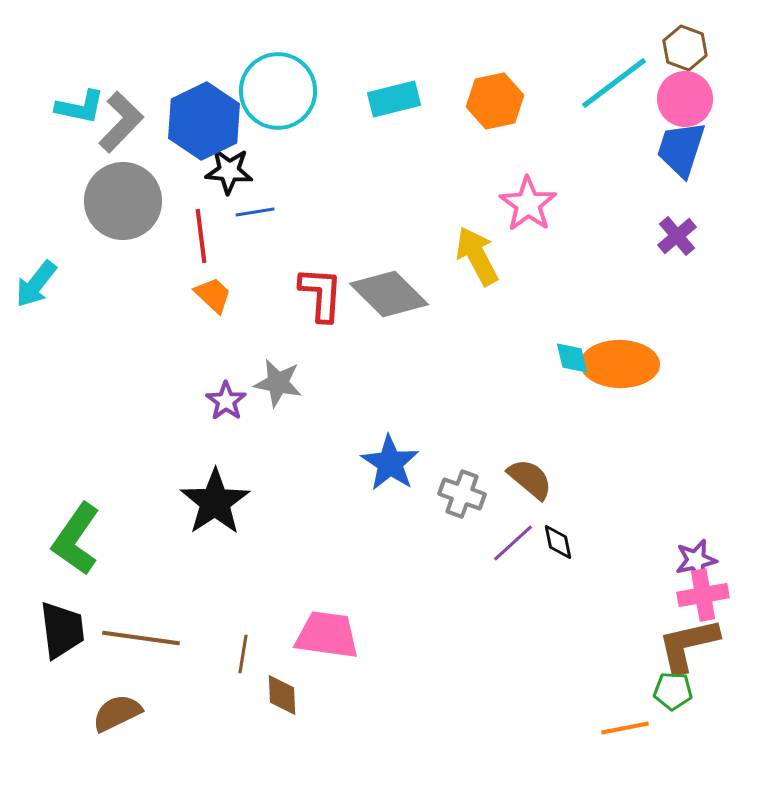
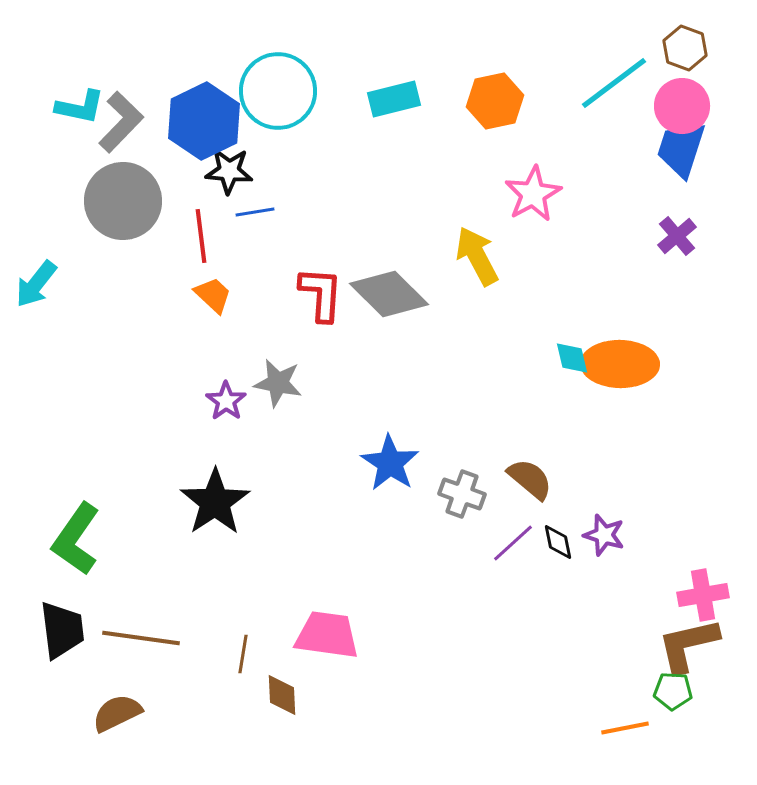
pink circle at (685, 99): moved 3 px left, 7 px down
pink star at (528, 204): moved 5 px right, 10 px up; rotated 8 degrees clockwise
purple star at (696, 560): moved 92 px left, 25 px up; rotated 30 degrees clockwise
